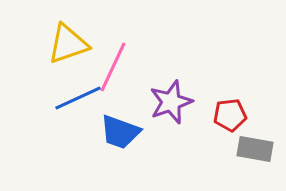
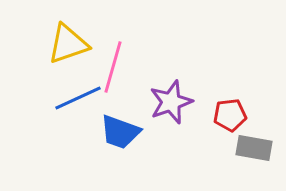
pink line: rotated 9 degrees counterclockwise
gray rectangle: moved 1 px left, 1 px up
